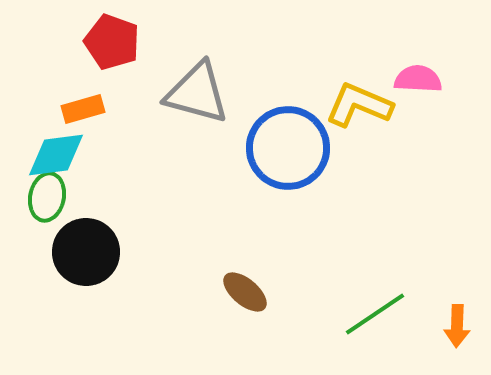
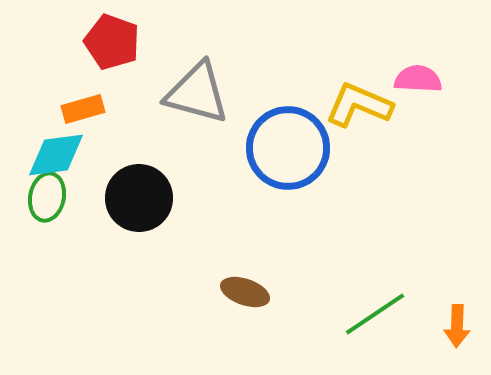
black circle: moved 53 px right, 54 px up
brown ellipse: rotated 21 degrees counterclockwise
